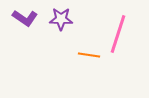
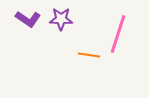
purple L-shape: moved 3 px right, 1 px down
